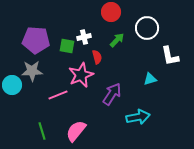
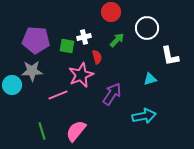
cyan arrow: moved 6 px right, 1 px up
